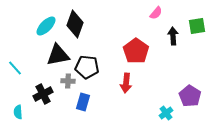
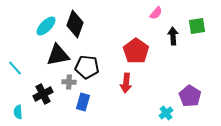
gray cross: moved 1 px right, 1 px down
